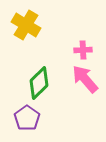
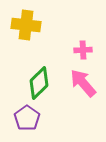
yellow cross: rotated 24 degrees counterclockwise
pink arrow: moved 2 px left, 4 px down
